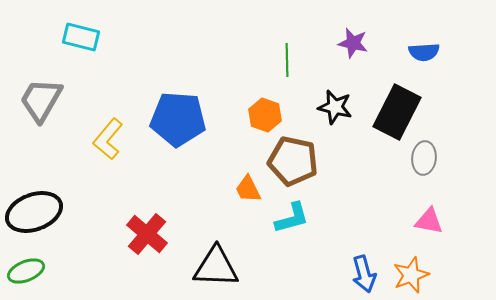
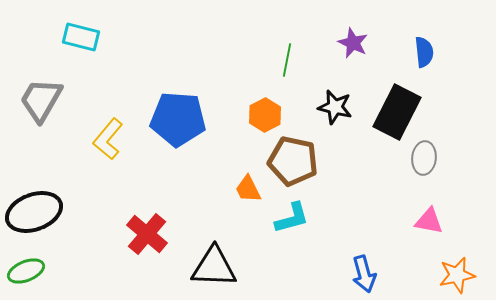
purple star: rotated 12 degrees clockwise
blue semicircle: rotated 92 degrees counterclockwise
green line: rotated 12 degrees clockwise
orange hexagon: rotated 12 degrees clockwise
black triangle: moved 2 px left
orange star: moved 46 px right; rotated 9 degrees clockwise
